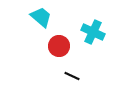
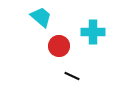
cyan cross: rotated 25 degrees counterclockwise
